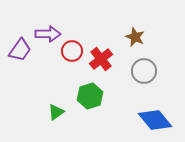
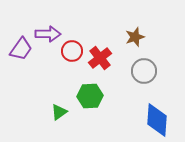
brown star: rotated 30 degrees clockwise
purple trapezoid: moved 1 px right, 1 px up
red cross: moved 1 px left, 1 px up
green hexagon: rotated 15 degrees clockwise
green triangle: moved 3 px right
blue diamond: moved 2 px right; rotated 44 degrees clockwise
